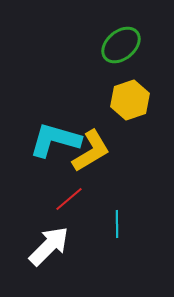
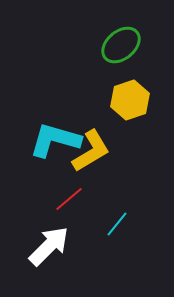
cyan line: rotated 40 degrees clockwise
